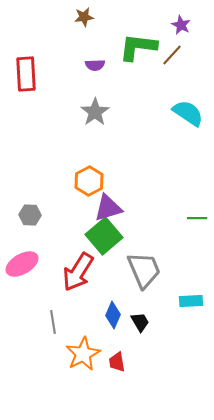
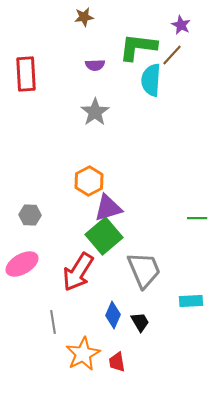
cyan semicircle: moved 37 px left, 33 px up; rotated 120 degrees counterclockwise
